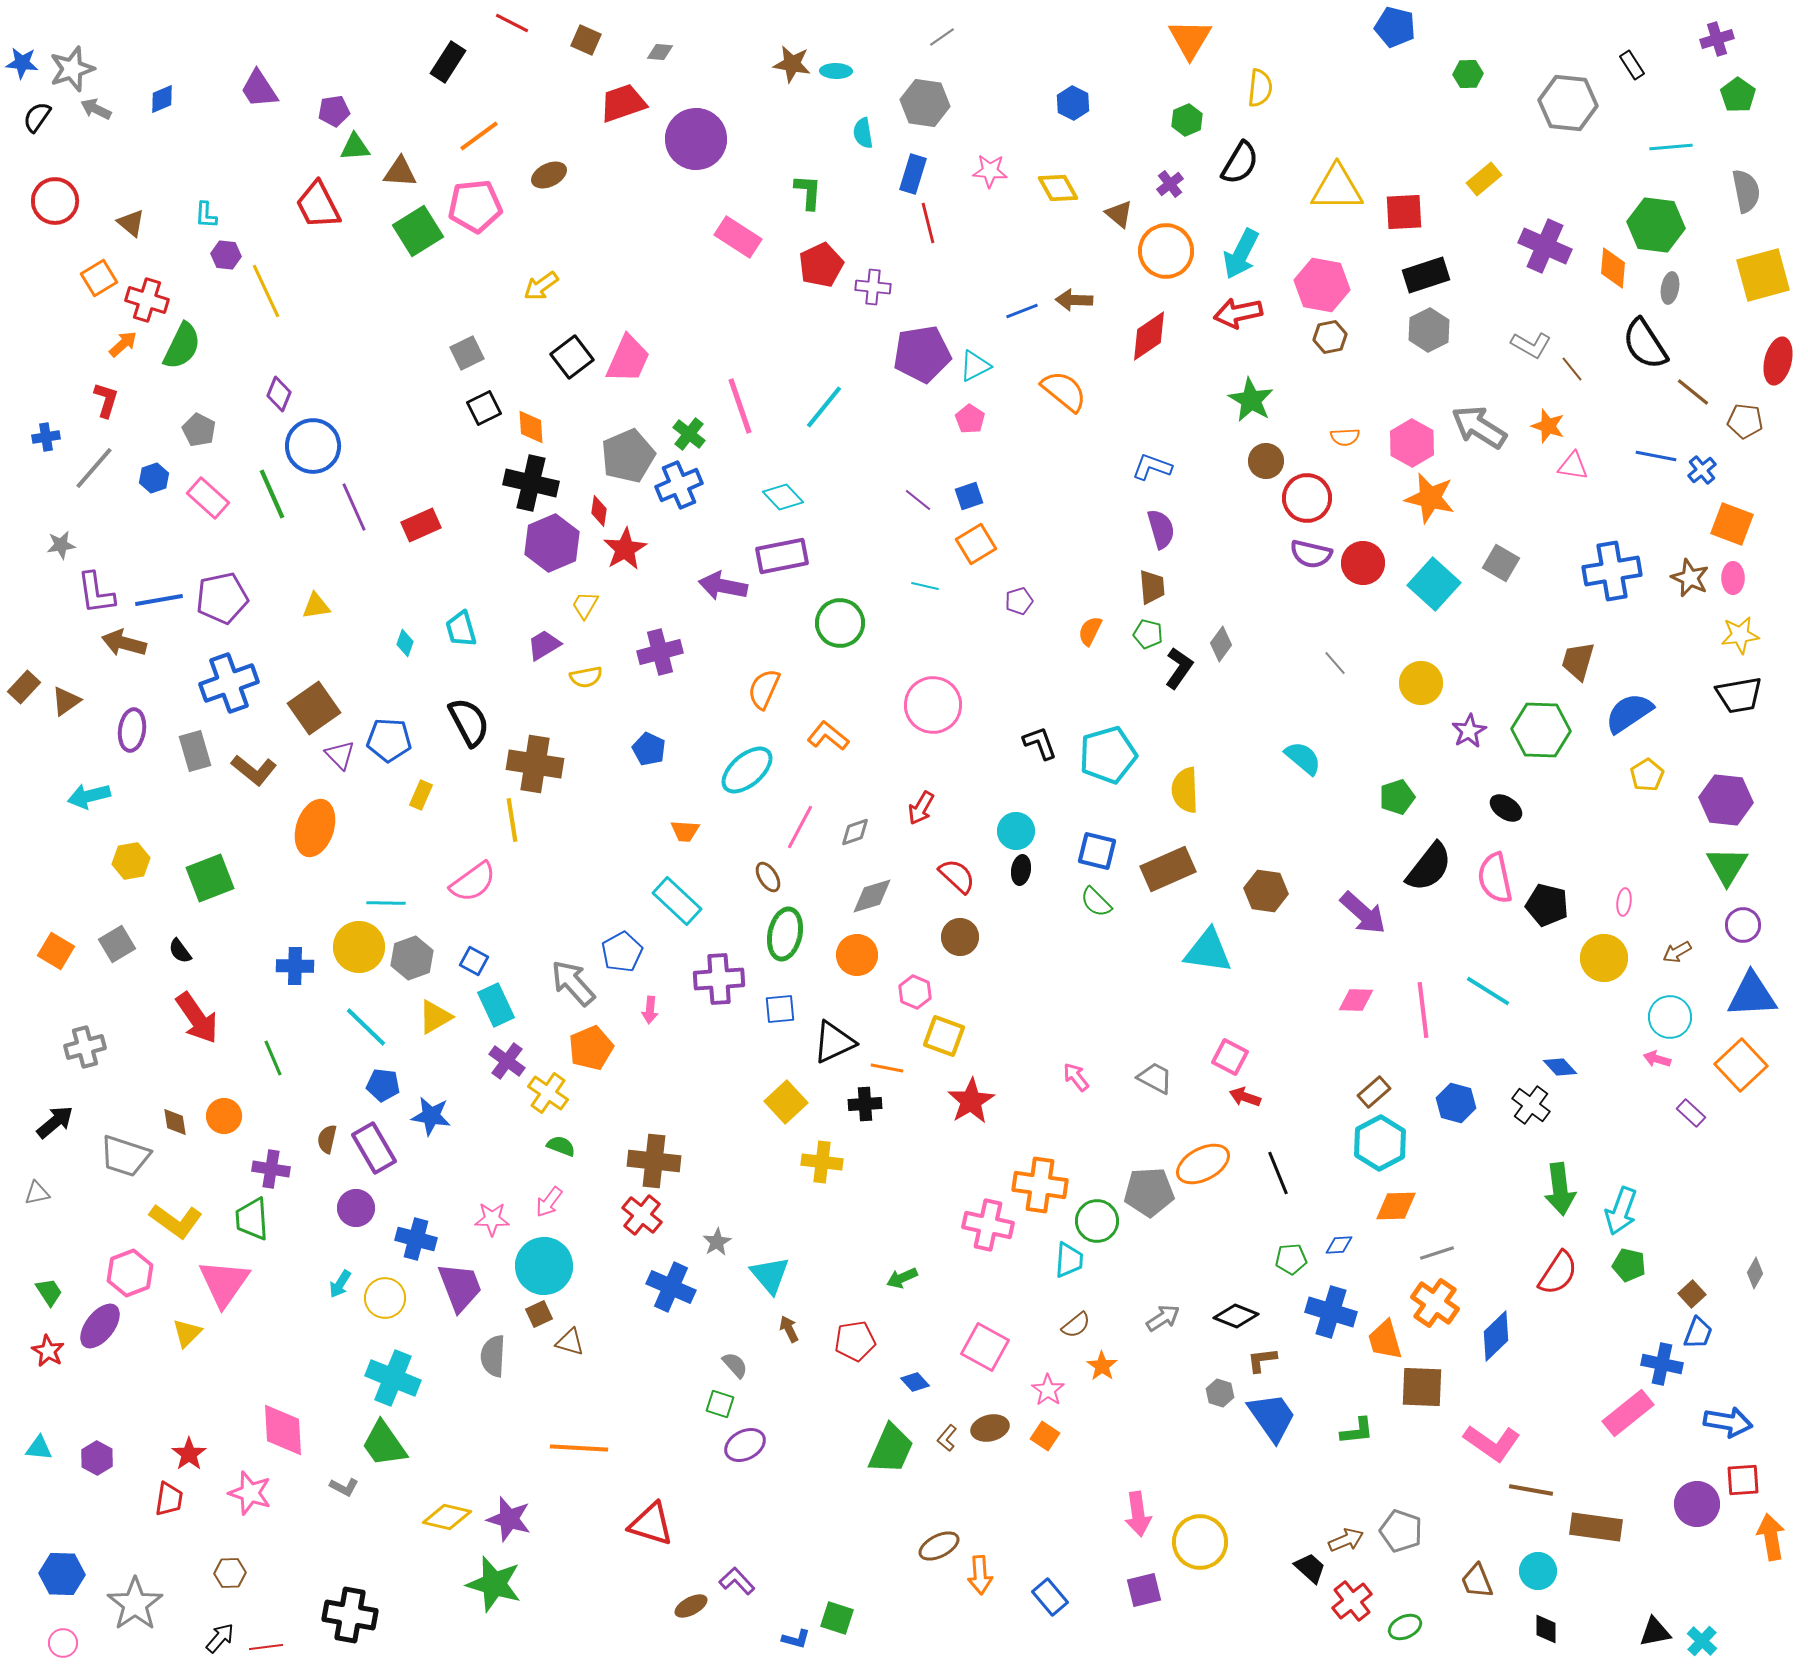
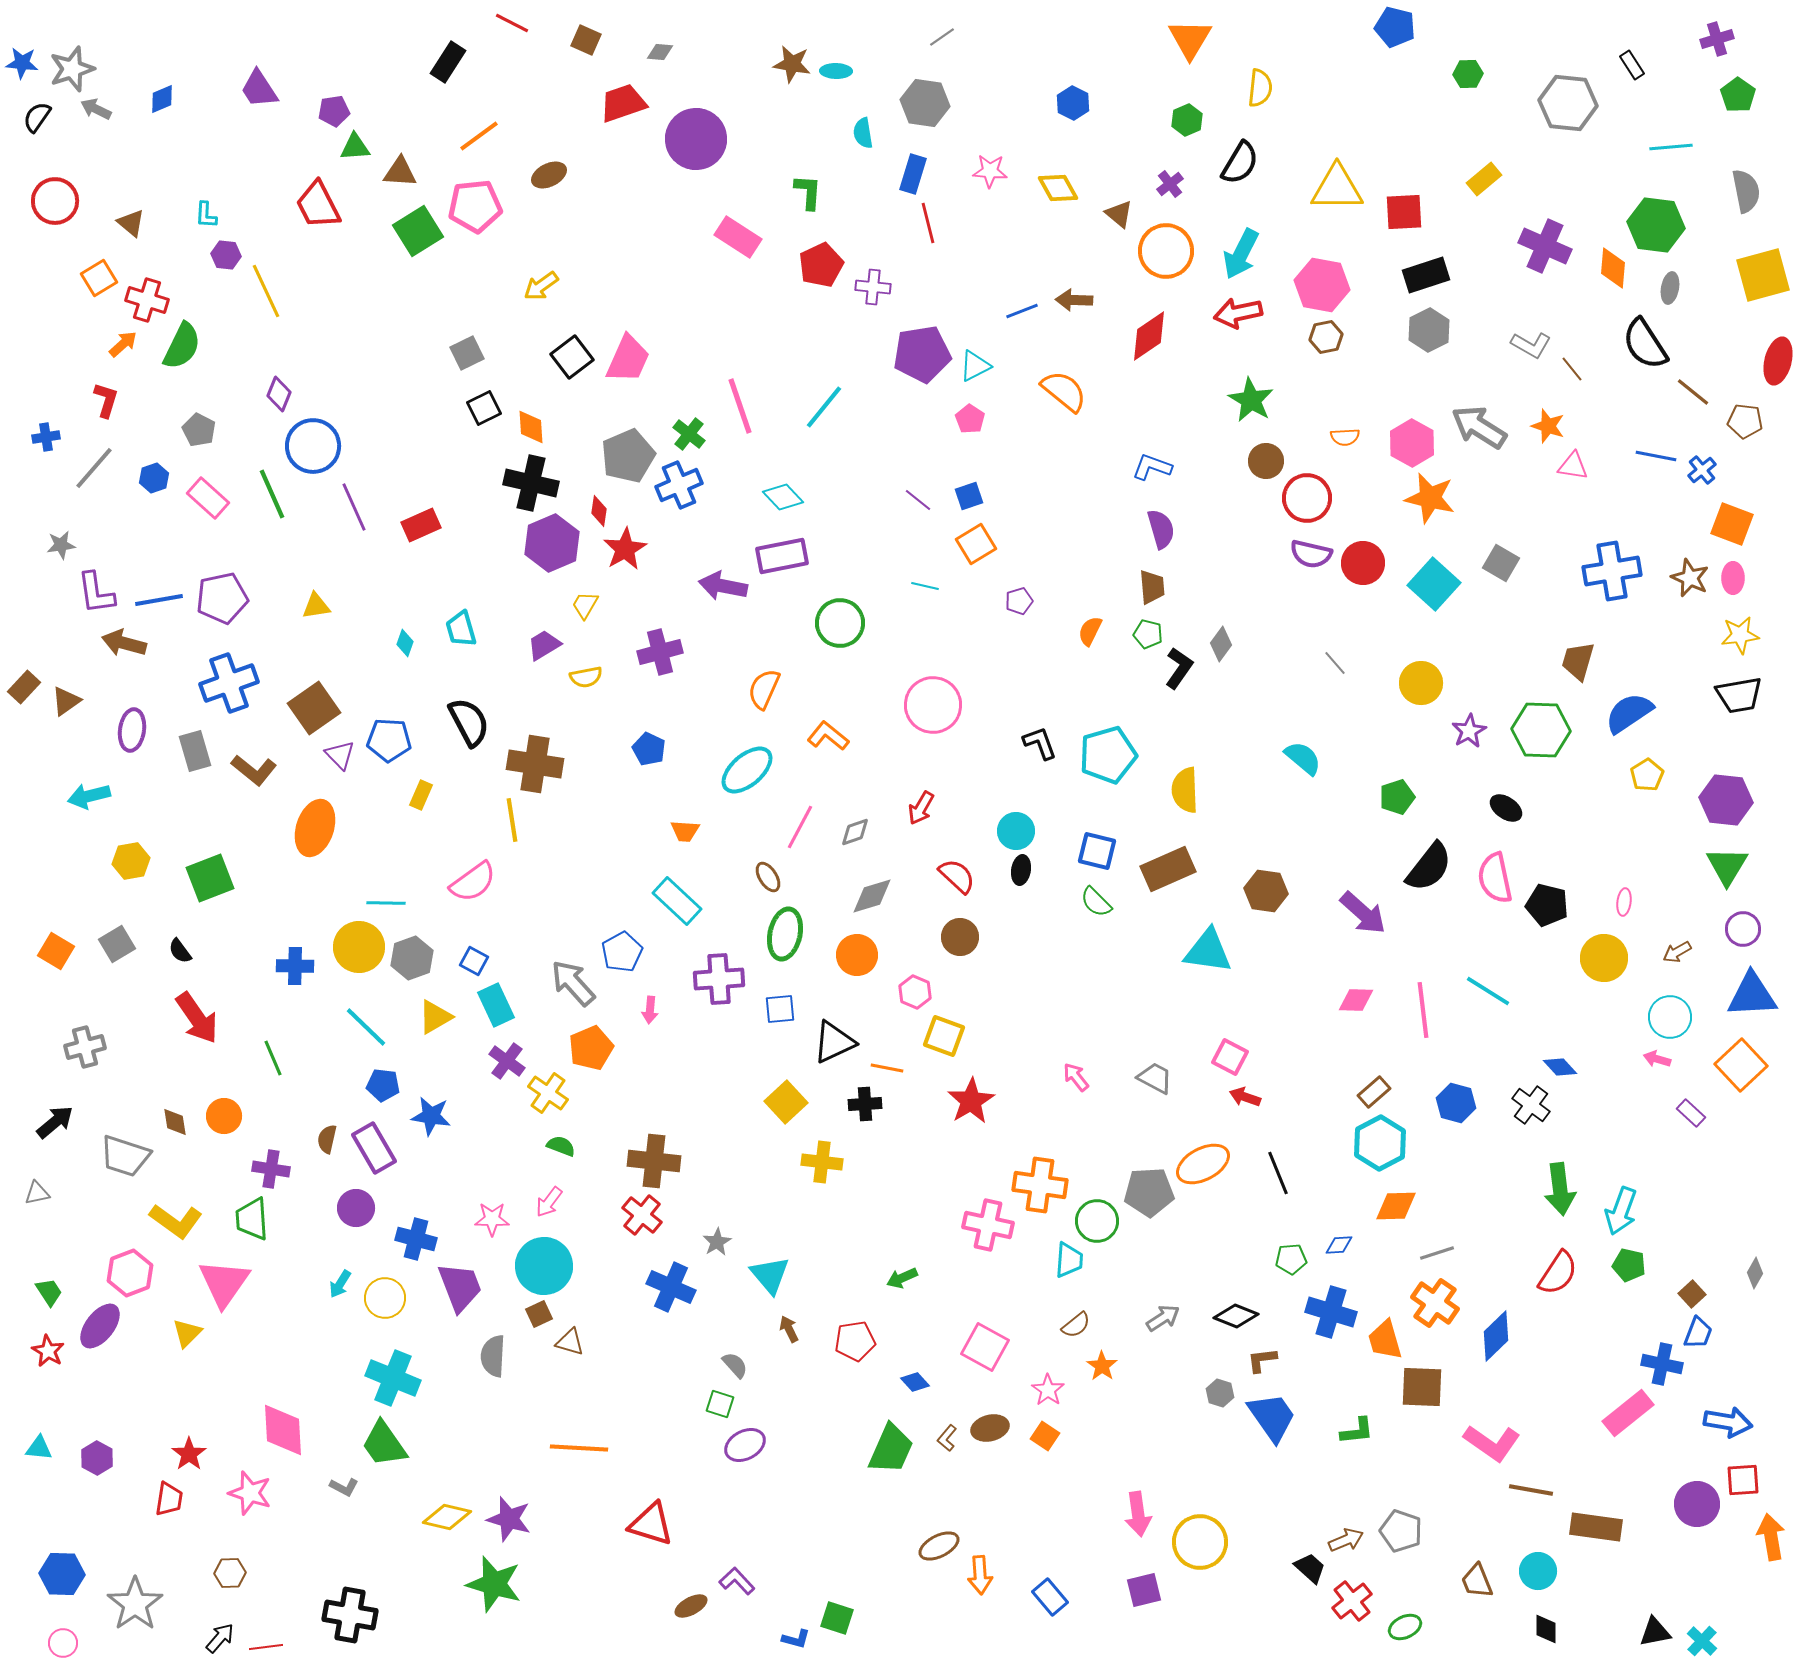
brown hexagon at (1330, 337): moved 4 px left
purple circle at (1743, 925): moved 4 px down
